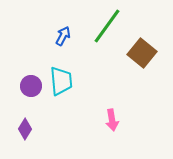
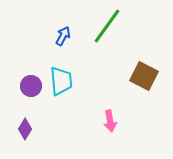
brown square: moved 2 px right, 23 px down; rotated 12 degrees counterclockwise
pink arrow: moved 2 px left, 1 px down
